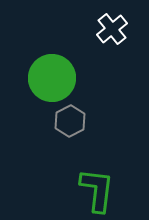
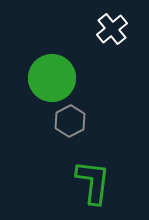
green L-shape: moved 4 px left, 8 px up
